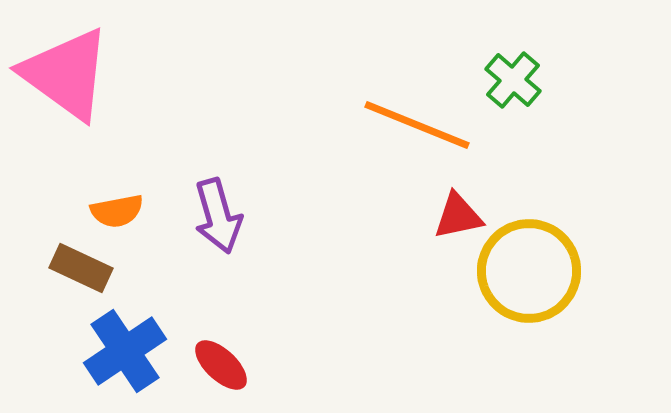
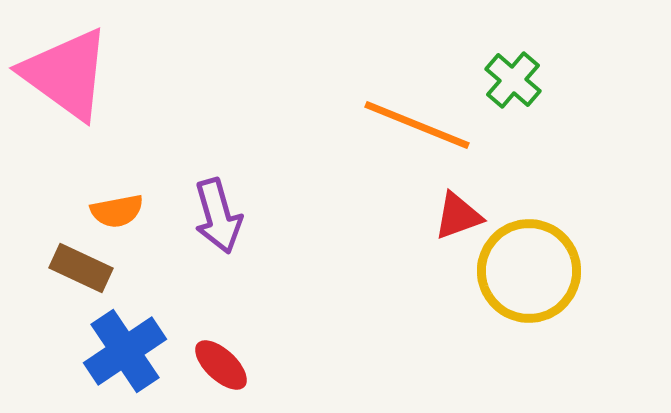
red triangle: rotated 8 degrees counterclockwise
